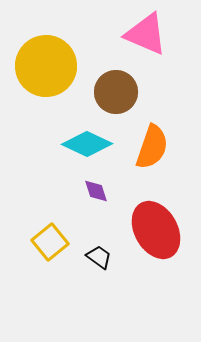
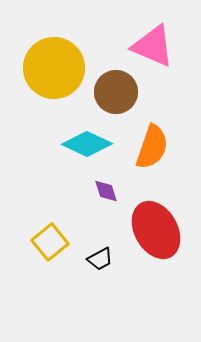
pink triangle: moved 7 px right, 12 px down
yellow circle: moved 8 px right, 2 px down
purple diamond: moved 10 px right
black trapezoid: moved 1 px right, 2 px down; rotated 116 degrees clockwise
